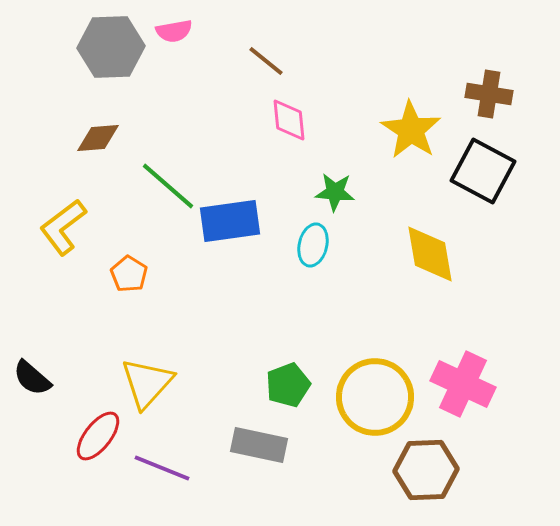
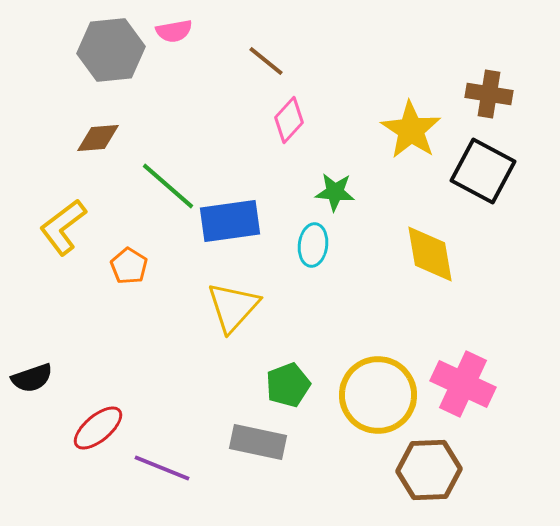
gray hexagon: moved 3 px down; rotated 4 degrees counterclockwise
pink diamond: rotated 48 degrees clockwise
cyan ellipse: rotated 6 degrees counterclockwise
orange pentagon: moved 8 px up
black semicircle: rotated 60 degrees counterclockwise
yellow triangle: moved 86 px right, 76 px up
yellow circle: moved 3 px right, 2 px up
red ellipse: moved 8 px up; rotated 12 degrees clockwise
gray rectangle: moved 1 px left, 3 px up
brown hexagon: moved 3 px right
